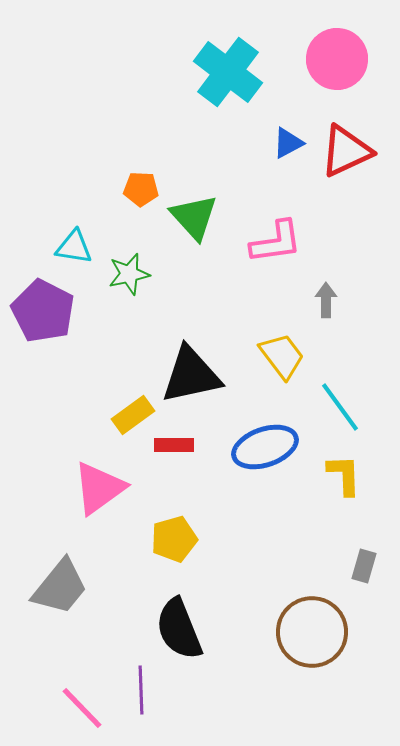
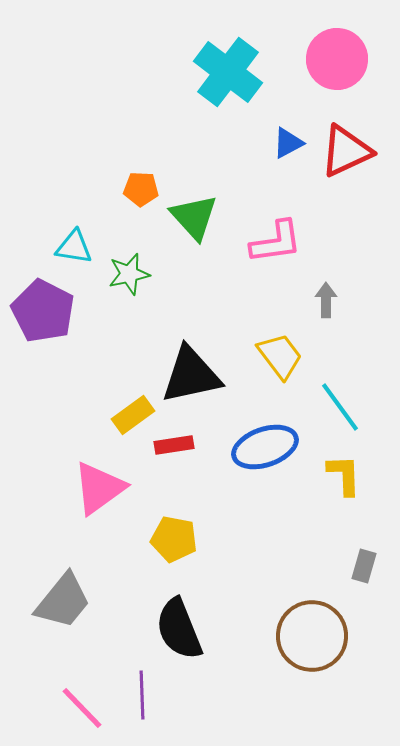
yellow trapezoid: moved 2 px left
red rectangle: rotated 9 degrees counterclockwise
yellow pentagon: rotated 27 degrees clockwise
gray trapezoid: moved 3 px right, 14 px down
brown circle: moved 4 px down
purple line: moved 1 px right, 5 px down
